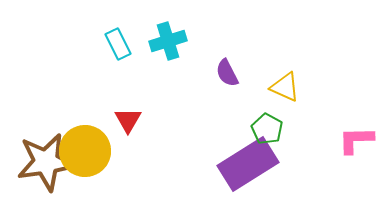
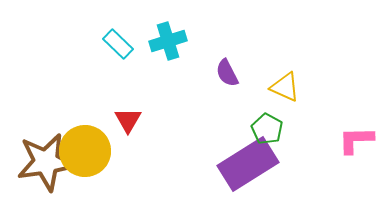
cyan rectangle: rotated 20 degrees counterclockwise
